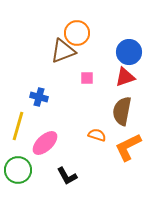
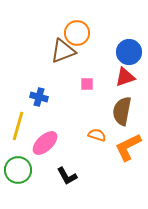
pink square: moved 6 px down
